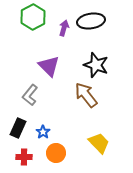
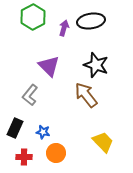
black rectangle: moved 3 px left
blue star: rotated 24 degrees counterclockwise
yellow trapezoid: moved 4 px right, 1 px up
